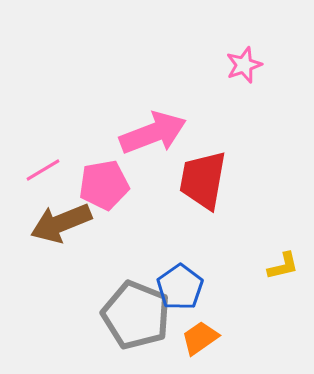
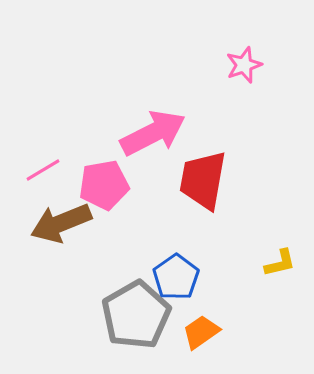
pink arrow: rotated 6 degrees counterclockwise
yellow L-shape: moved 3 px left, 3 px up
blue pentagon: moved 4 px left, 10 px up
gray pentagon: rotated 20 degrees clockwise
orange trapezoid: moved 1 px right, 6 px up
